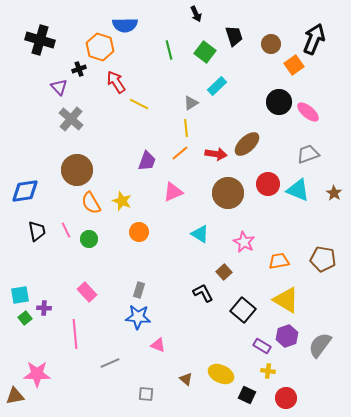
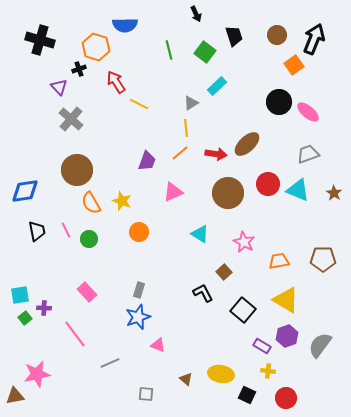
brown circle at (271, 44): moved 6 px right, 9 px up
orange hexagon at (100, 47): moved 4 px left
brown pentagon at (323, 259): rotated 10 degrees counterclockwise
blue star at (138, 317): rotated 25 degrees counterclockwise
pink line at (75, 334): rotated 32 degrees counterclockwise
pink star at (37, 374): rotated 12 degrees counterclockwise
yellow ellipse at (221, 374): rotated 15 degrees counterclockwise
